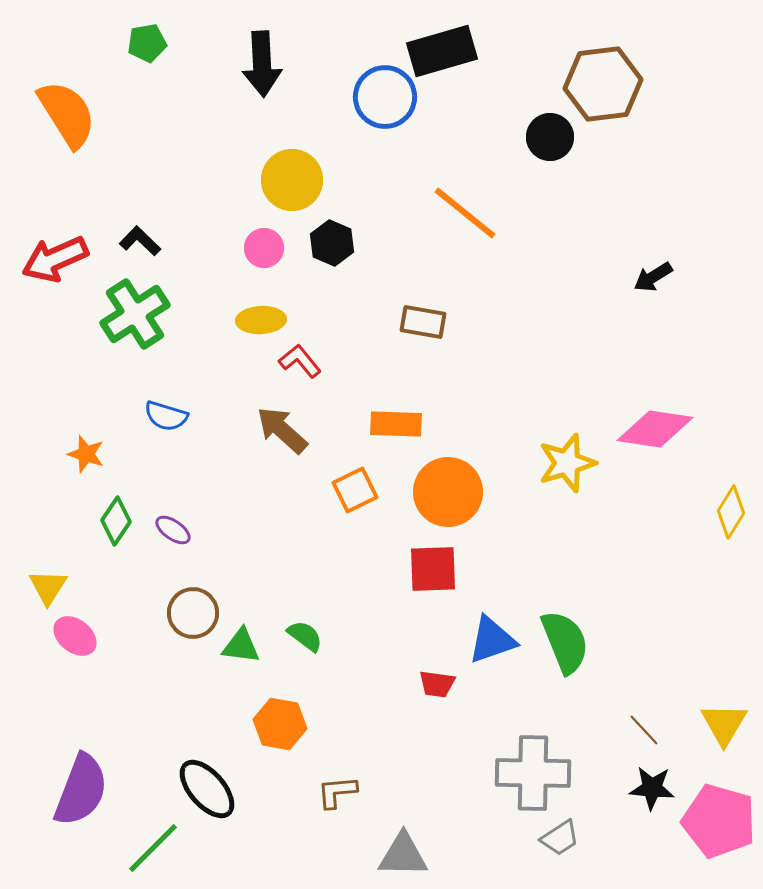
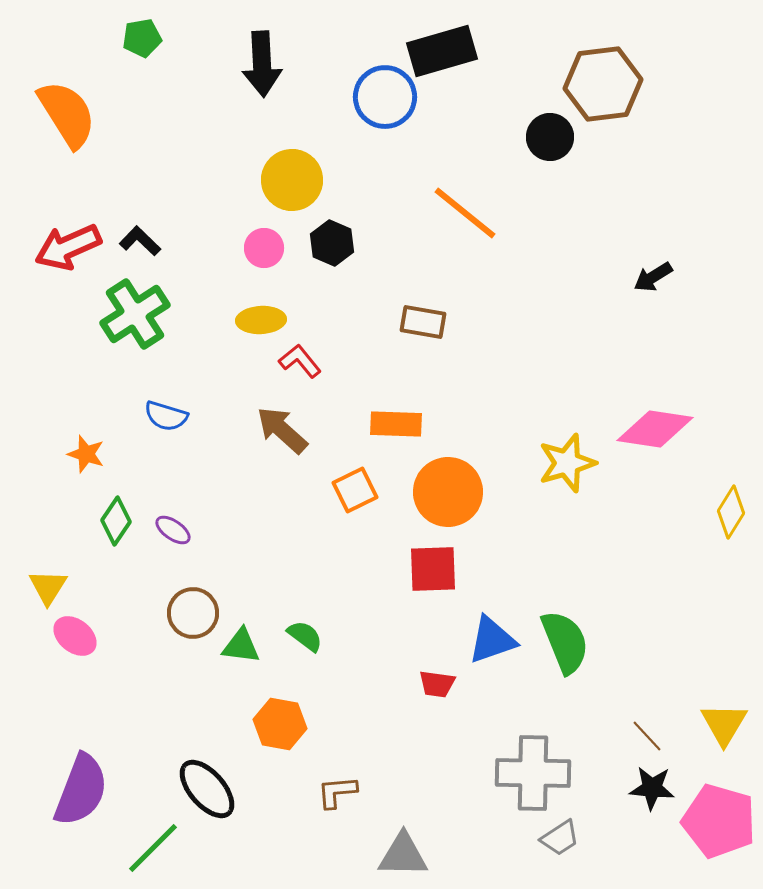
green pentagon at (147, 43): moved 5 px left, 5 px up
red arrow at (55, 259): moved 13 px right, 12 px up
brown line at (644, 730): moved 3 px right, 6 px down
